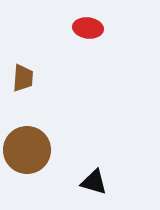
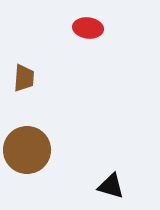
brown trapezoid: moved 1 px right
black triangle: moved 17 px right, 4 px down
